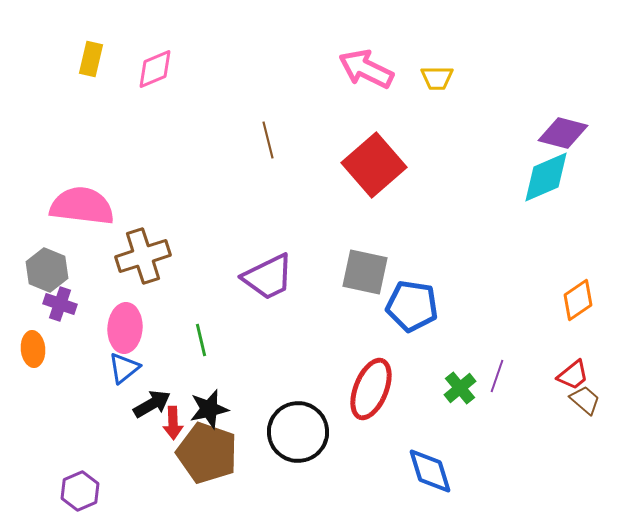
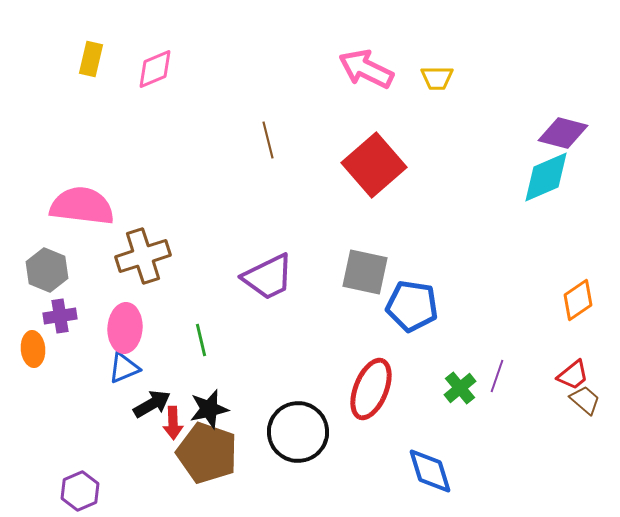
purple cross: moved 12 px down; rotated 28 degrees counterclockwise
blue triangle: rotated 16 degrees clockwise
